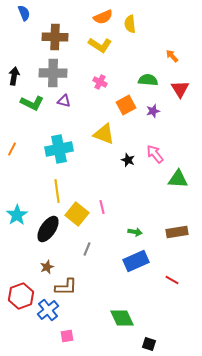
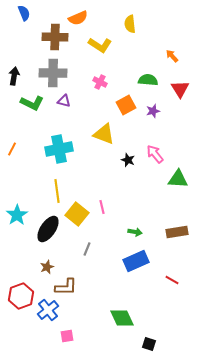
orange semicircle: moved 25 px left, 1 px down
